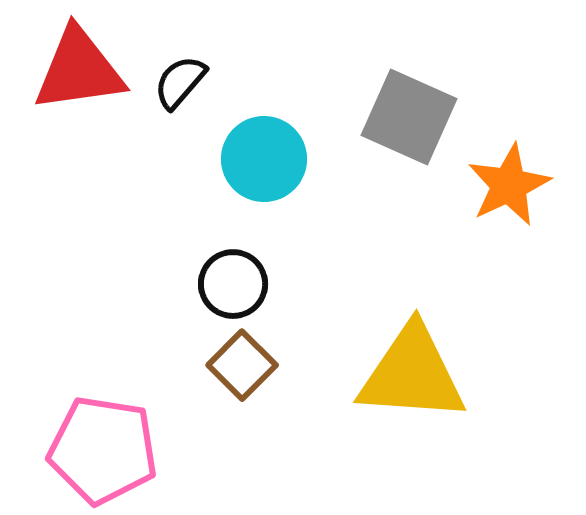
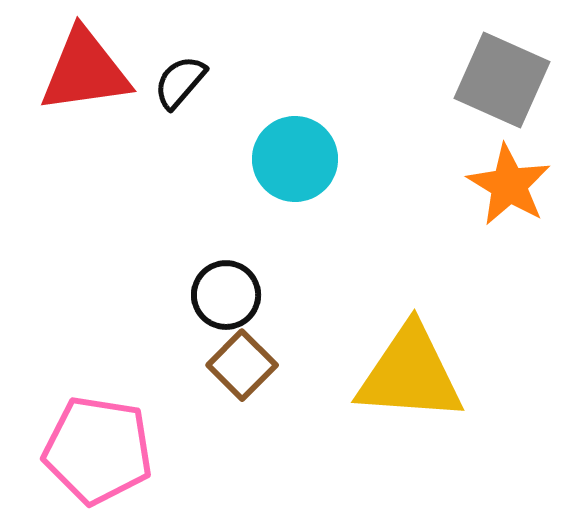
red triangle: moved 6 px right, 1 px down
gray square: moved 93 px right, 37 px up
cyan circle: moved 31 px right
orange star: rotated 16 degrees counterclockwise
black circle: moved 7 px left, 11 px down
yellow triangle: moved 2 px left
pink pentagon: moved 5 px left
